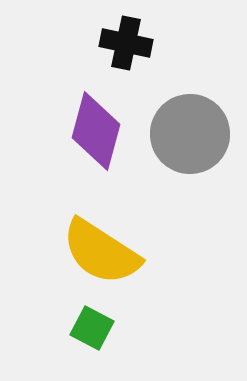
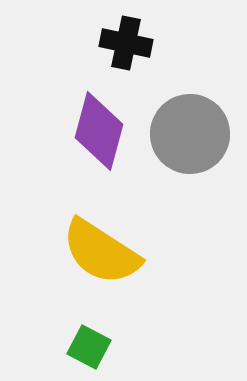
purple diamond: moved 3 px right
green square: moved 3 px left, 19 px down
